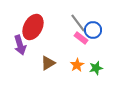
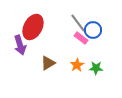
green star: rotated 16 degrees clockwise
